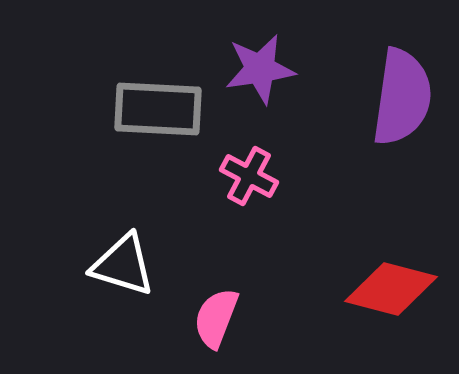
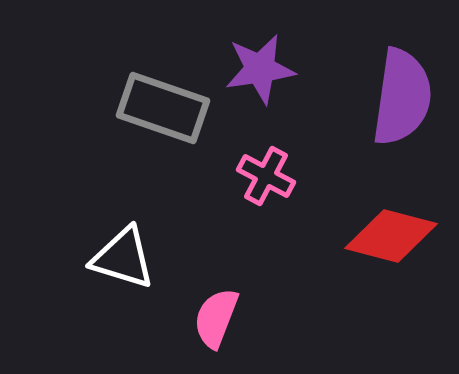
gray rectangle: moved 5 px right, 1 px up; rotated 16 degrees clockwise
pink cross: moved 17 px right
white triangle: moved 7 px up
red diamond: moved 53 px up
